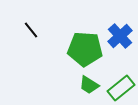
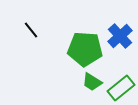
green trapezoid: moved 3 px right, 3 px up
